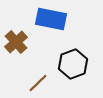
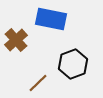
brown cross: moved 2 px up
